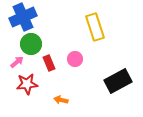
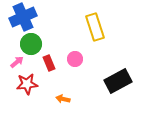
orange arrow: moved 2 px right, 1 px up
